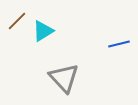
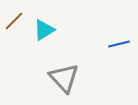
brown line: moved 3 px left
cyan triangle: moved 1 px right, 1 px up
